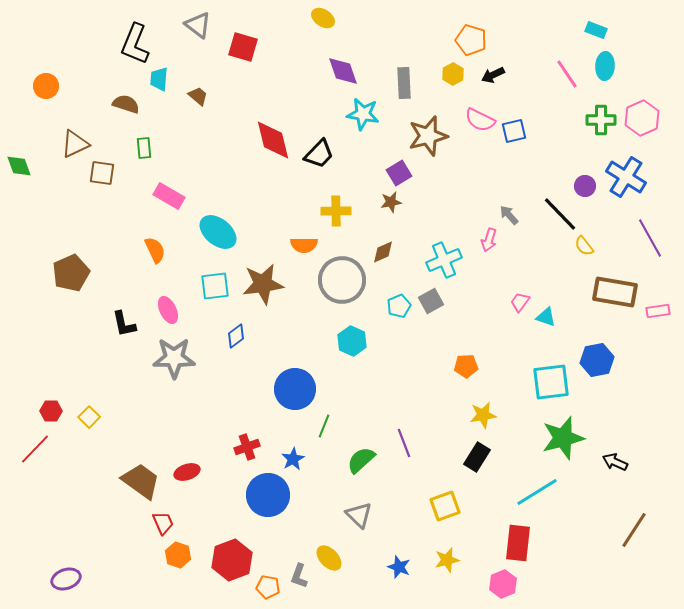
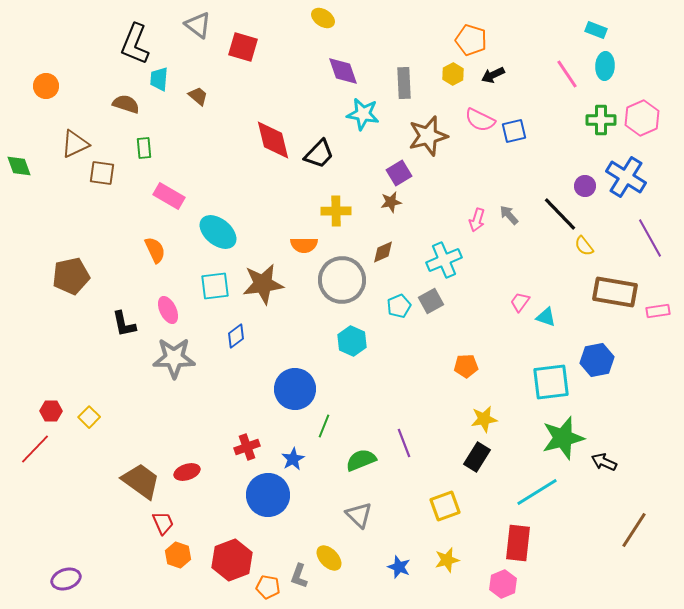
pink arrow at (489, 240): moved 12 px left, 20 px up
brown pentagon at (71, 273): moved 3 px down; rotated 12 degrees clockwise
yellow star at (483, 415): moved 1 px right, 4 px down
green semicircle at (361, 460): rotated 20 degrees clockwise
black arrow at (615, 462): moved 11 px left
